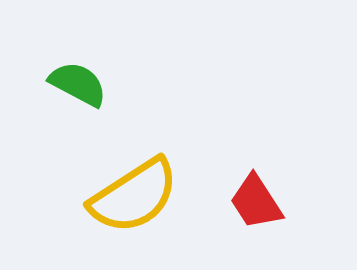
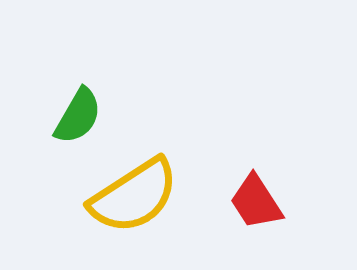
green semicircle: moved 32 px down; rotated 92 degrees clockwise
